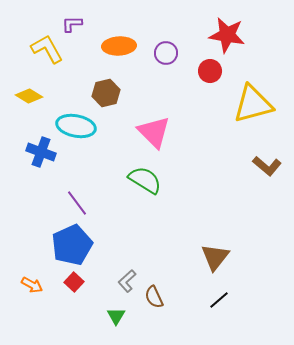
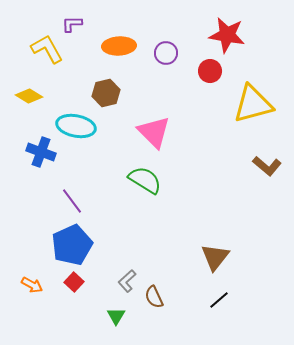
purple line: moved 5 px left, 2 px up
